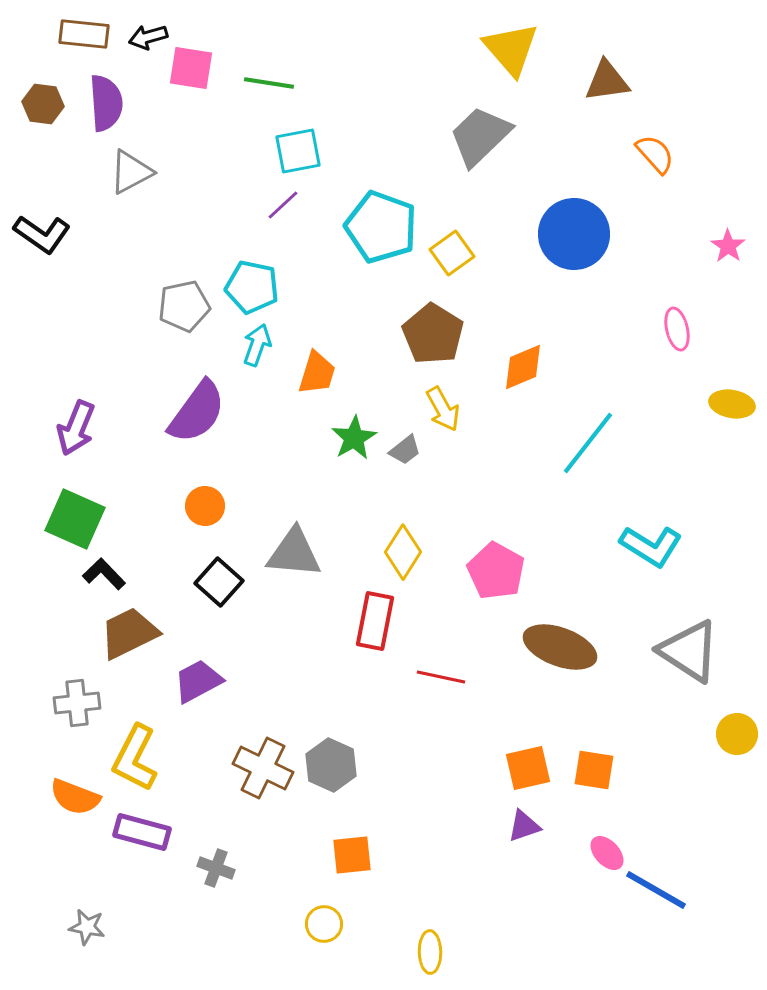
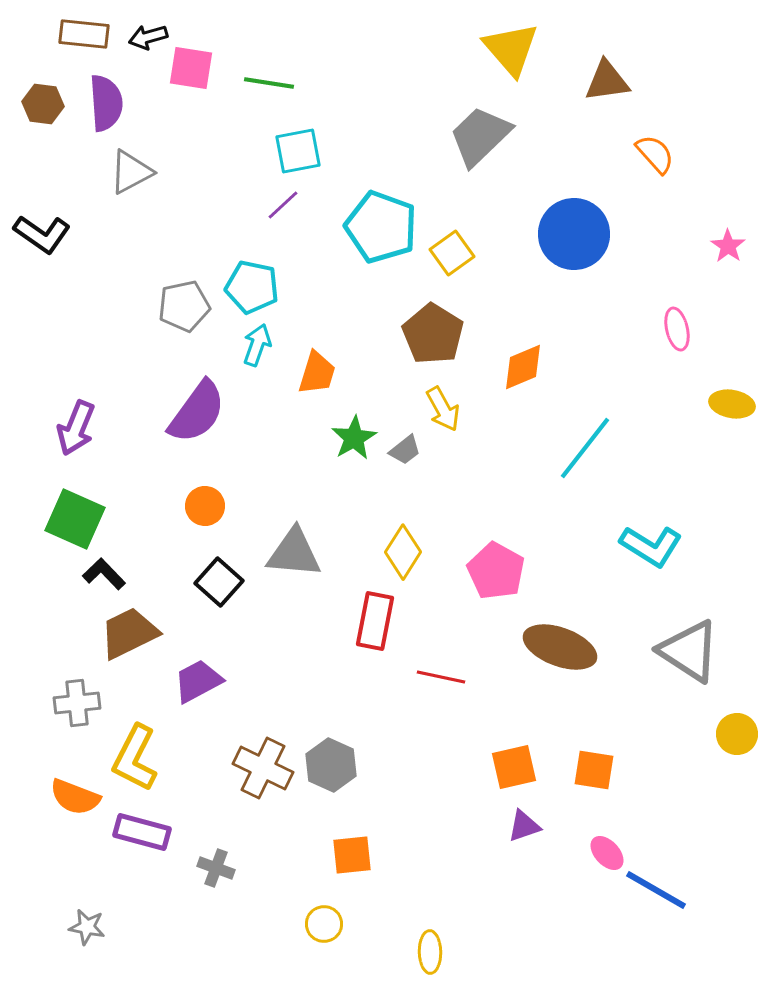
cyan line at (588, 443): moved 3 px left, 5 px down
orange square at (528, 768): moved 14 px left, 1 px up
